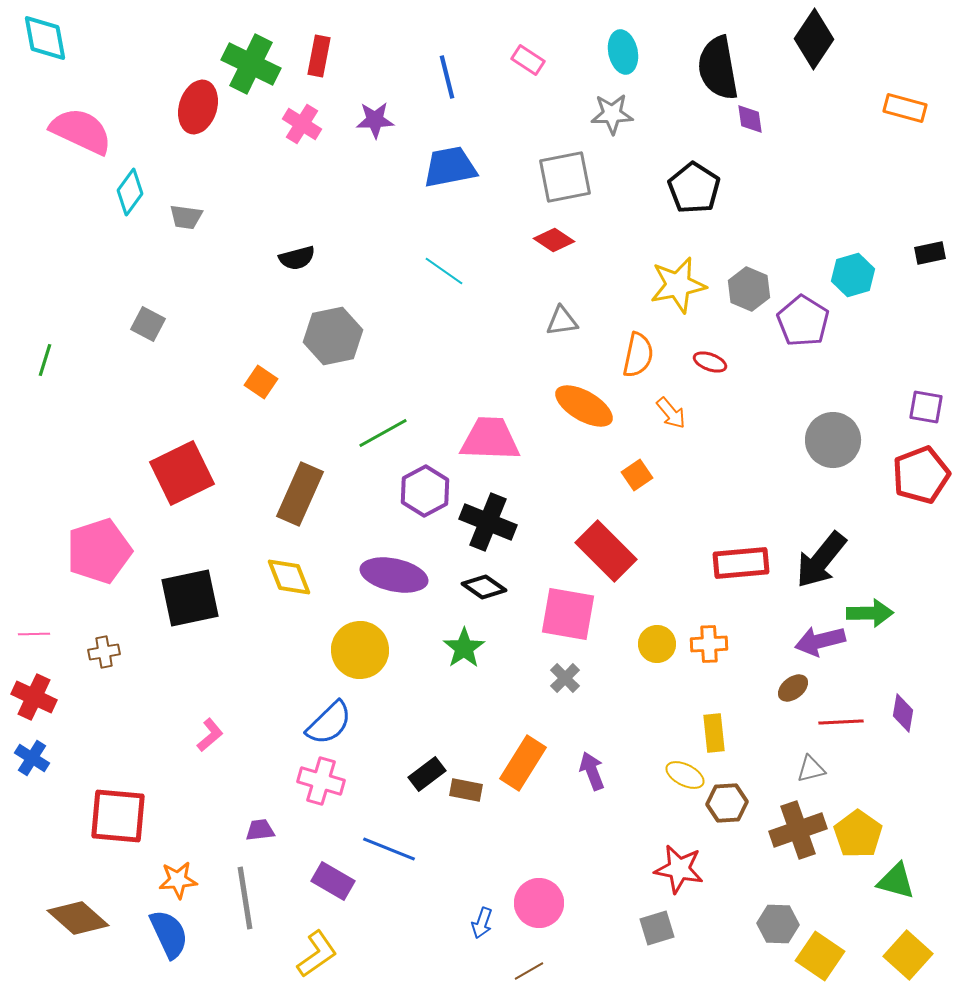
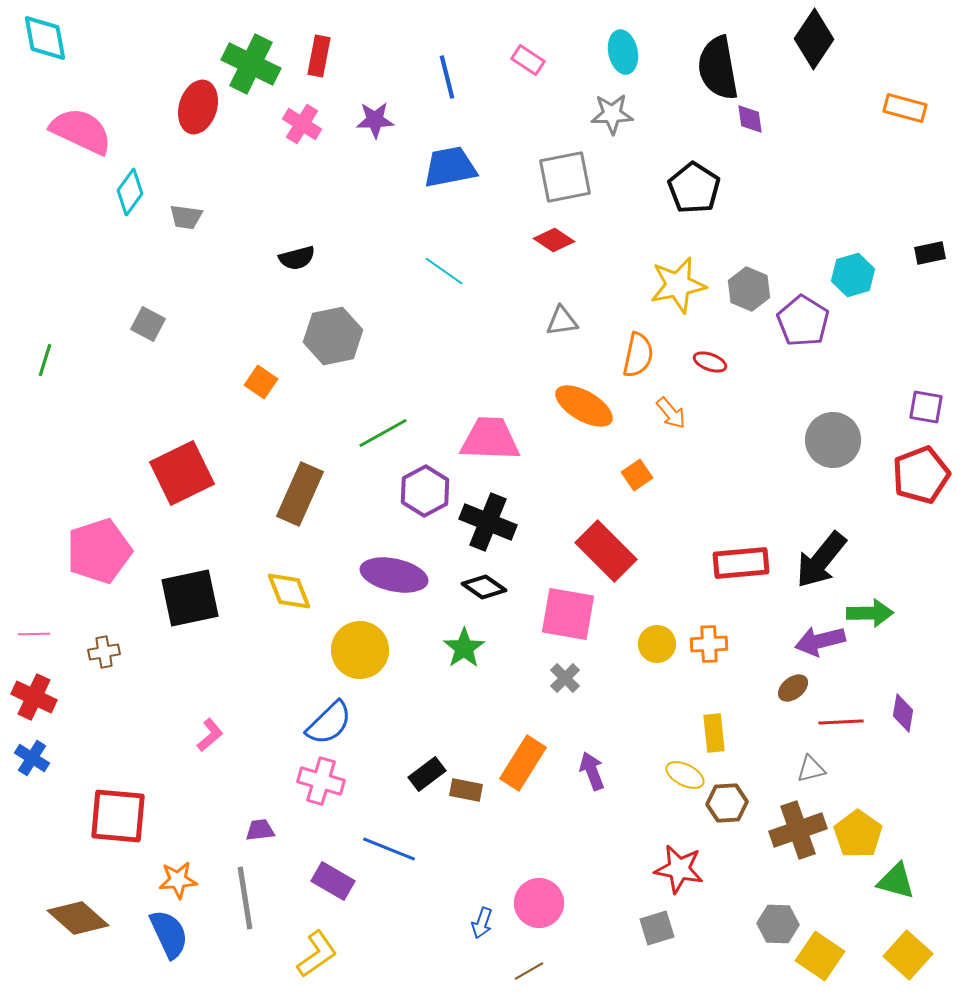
yellow diamond at (289, 577): moved 14 px down
